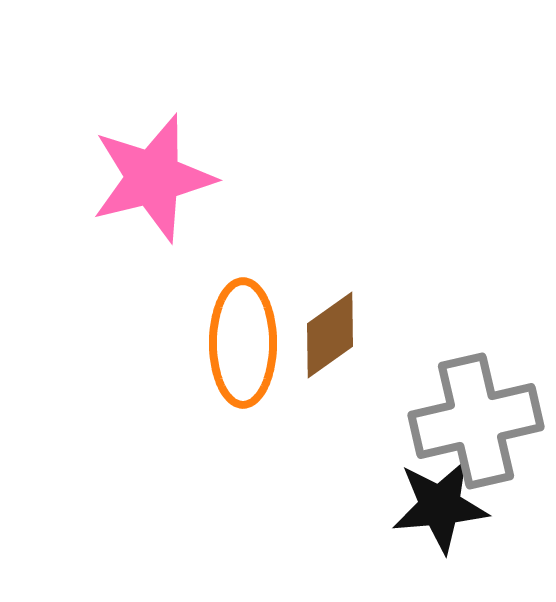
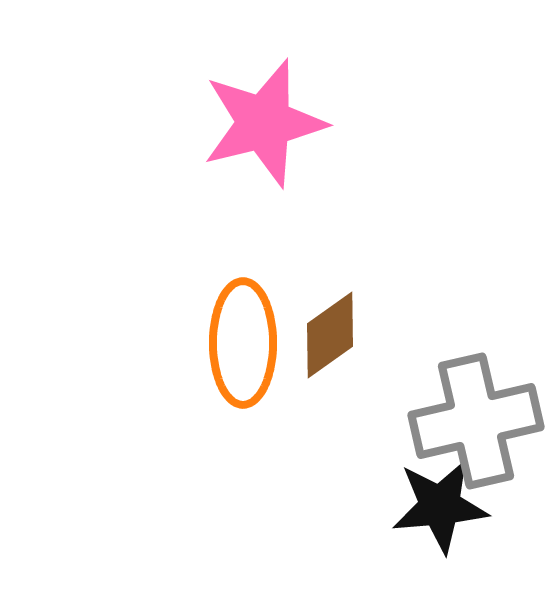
pink star: moved 111 px right, 55 px up
